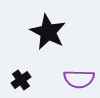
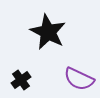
purple semicircle: rotated 24 degrees clockwise
